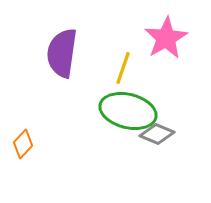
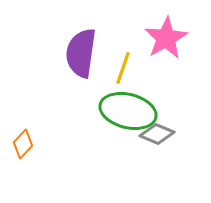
purple semicircle: moved 19 px right
